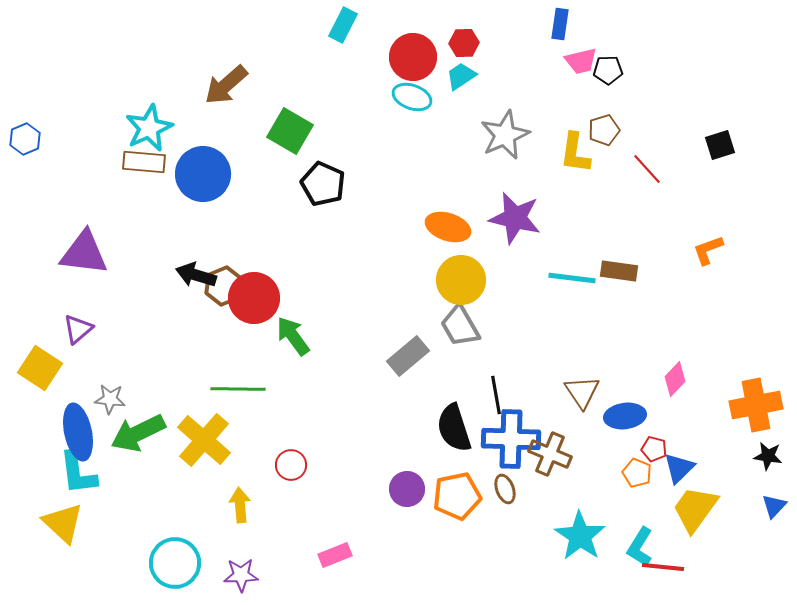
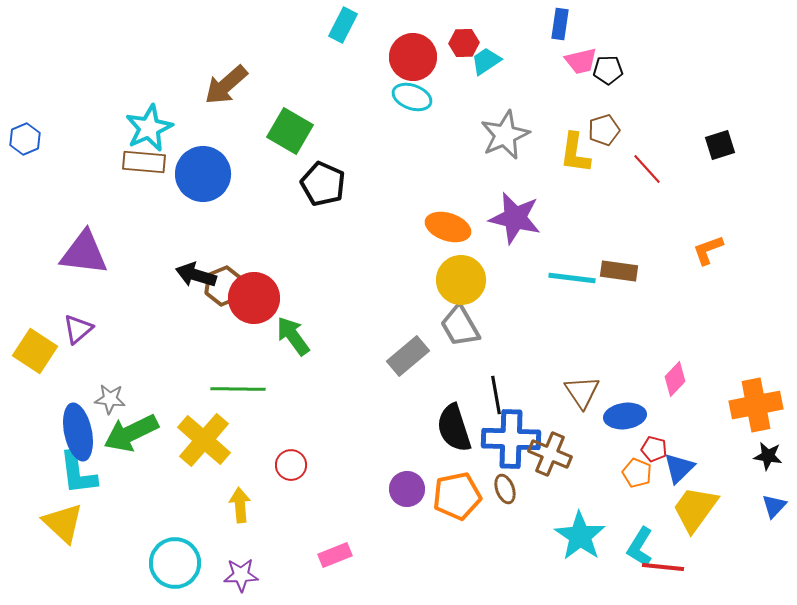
cyan trapezoid at (461, 76): moved 25 px right, 15 px up
yellow square at (40, 368): moved 5 px left, 17 px up
green arrow at (138, 433): moved 7 px left
